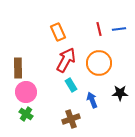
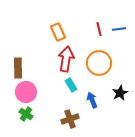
red arrow: moved 1 px up; rotated 20 degrees counterclockwise
black star: rotated 28 degrees counterclockwise
brown cross: moved 1 px left
